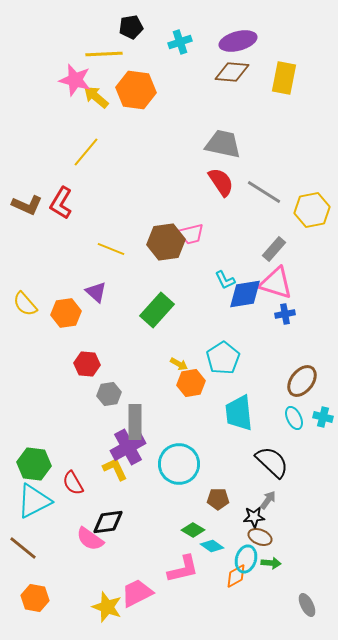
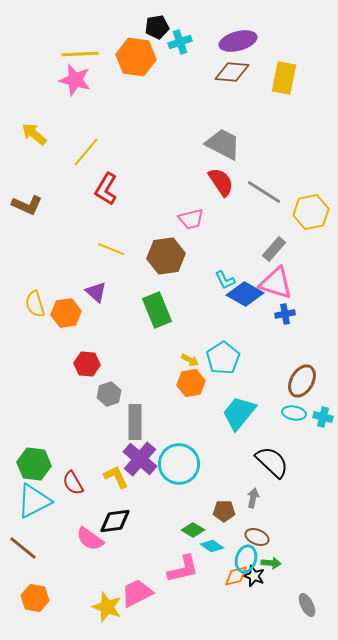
black pentagon at (131, 27): moved 26 px right
yellow line at (104, 54): moved 24 px left
orange hexagon at (136, 90): moved 33 px up
yellow arrow at (96, 97): moved 62 px left, 37 px down
gray trapezoid at (223, 144): rotated 15 degrees clockwise
red L-shape at (61, 203): moved 45 px right, 14 px up
yellow hexagon at (312, 210): moved 1 px left, 2 px down
pink trapezoid at (191, 234): moved 15 px up
brown hexagon at (166, 242): moved 14 px down
blue diamond at (245, 294): rotated 39 degrees clockwise
yellow semicircle at (25, 304): moved 10 px right; rotated 24 degrees clockwise
green rectangle at (157, 310): rotated 64 degrees counterclockwise
yellow arrow at (179, 364): moved 11 px right, 4 px up
brown ellipse at (302, 381): rotated 8 degrees counterclockwise
gray hexagon at (109, 394): rotated 10 degrees counterclockwise
cyan trapezoid at (239, 413): rotated 45 degrees clockwise
cyan ellipse at (294, 418): moved 5 px up; rotated 55 degrees counterclockwise
purple cross at (128, 447): moved 12 px right, 12 px down; rotated 20 degrees counterclockwise
yellow L-shape at (115, 469): moved 1 px right, 8 px down
brown pentagon at (218, 499): moved 6 px right, 12 px down
gray arrow at (268, 500): moved 15 px left, 2 px up; rotated 24 degrees counterclockwise
black star at (254, 517): moved 59 px down; rotated 25 degrees clockwise
black diamond at (108, 522): moved 7 px right, 1 px up
brown ellipse at (260, 537): moved 3 px left
orange diamond at (236, 576): rotated 15 degrees clockwise
